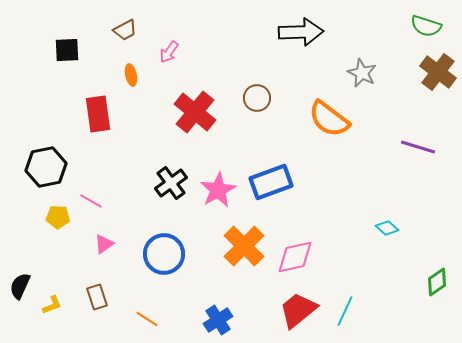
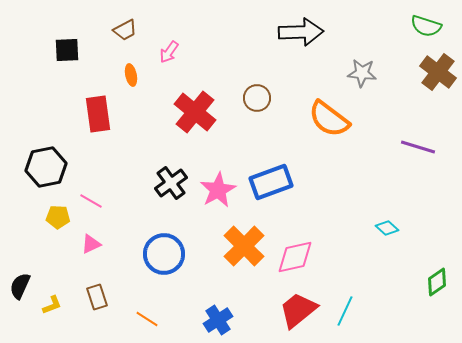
gray star: rotated 20 degrees counterclockwise
pink triangle: moved 13 px left; rotated 10 degrees clockwise
